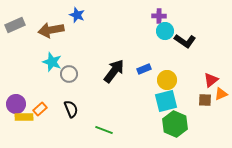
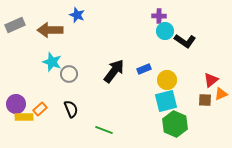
brown arrow: moved 1 px left; rotated 10 degrees clockwise
